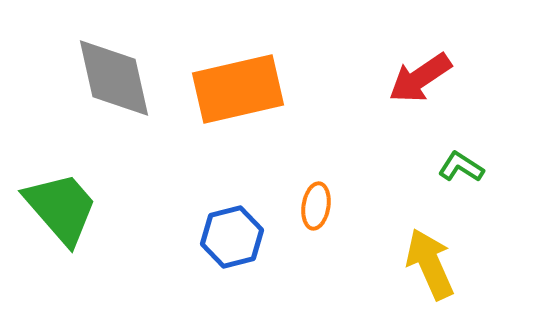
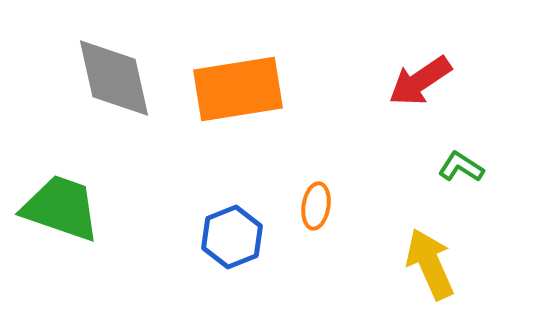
red arrow: moved 3 px down
orange rectangle: rotated 4 degrees clockwise
green trapezoid: rotated 30 degrees counterclockwise
blue hexagon: rotated 8 degrees counterclockwise
